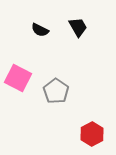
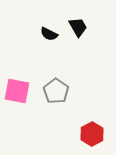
black semicircle: moved 9 px right, 4 px down
pink square: moved 1 px left, 13 px down; rotated 16 degrees counterclockwise
